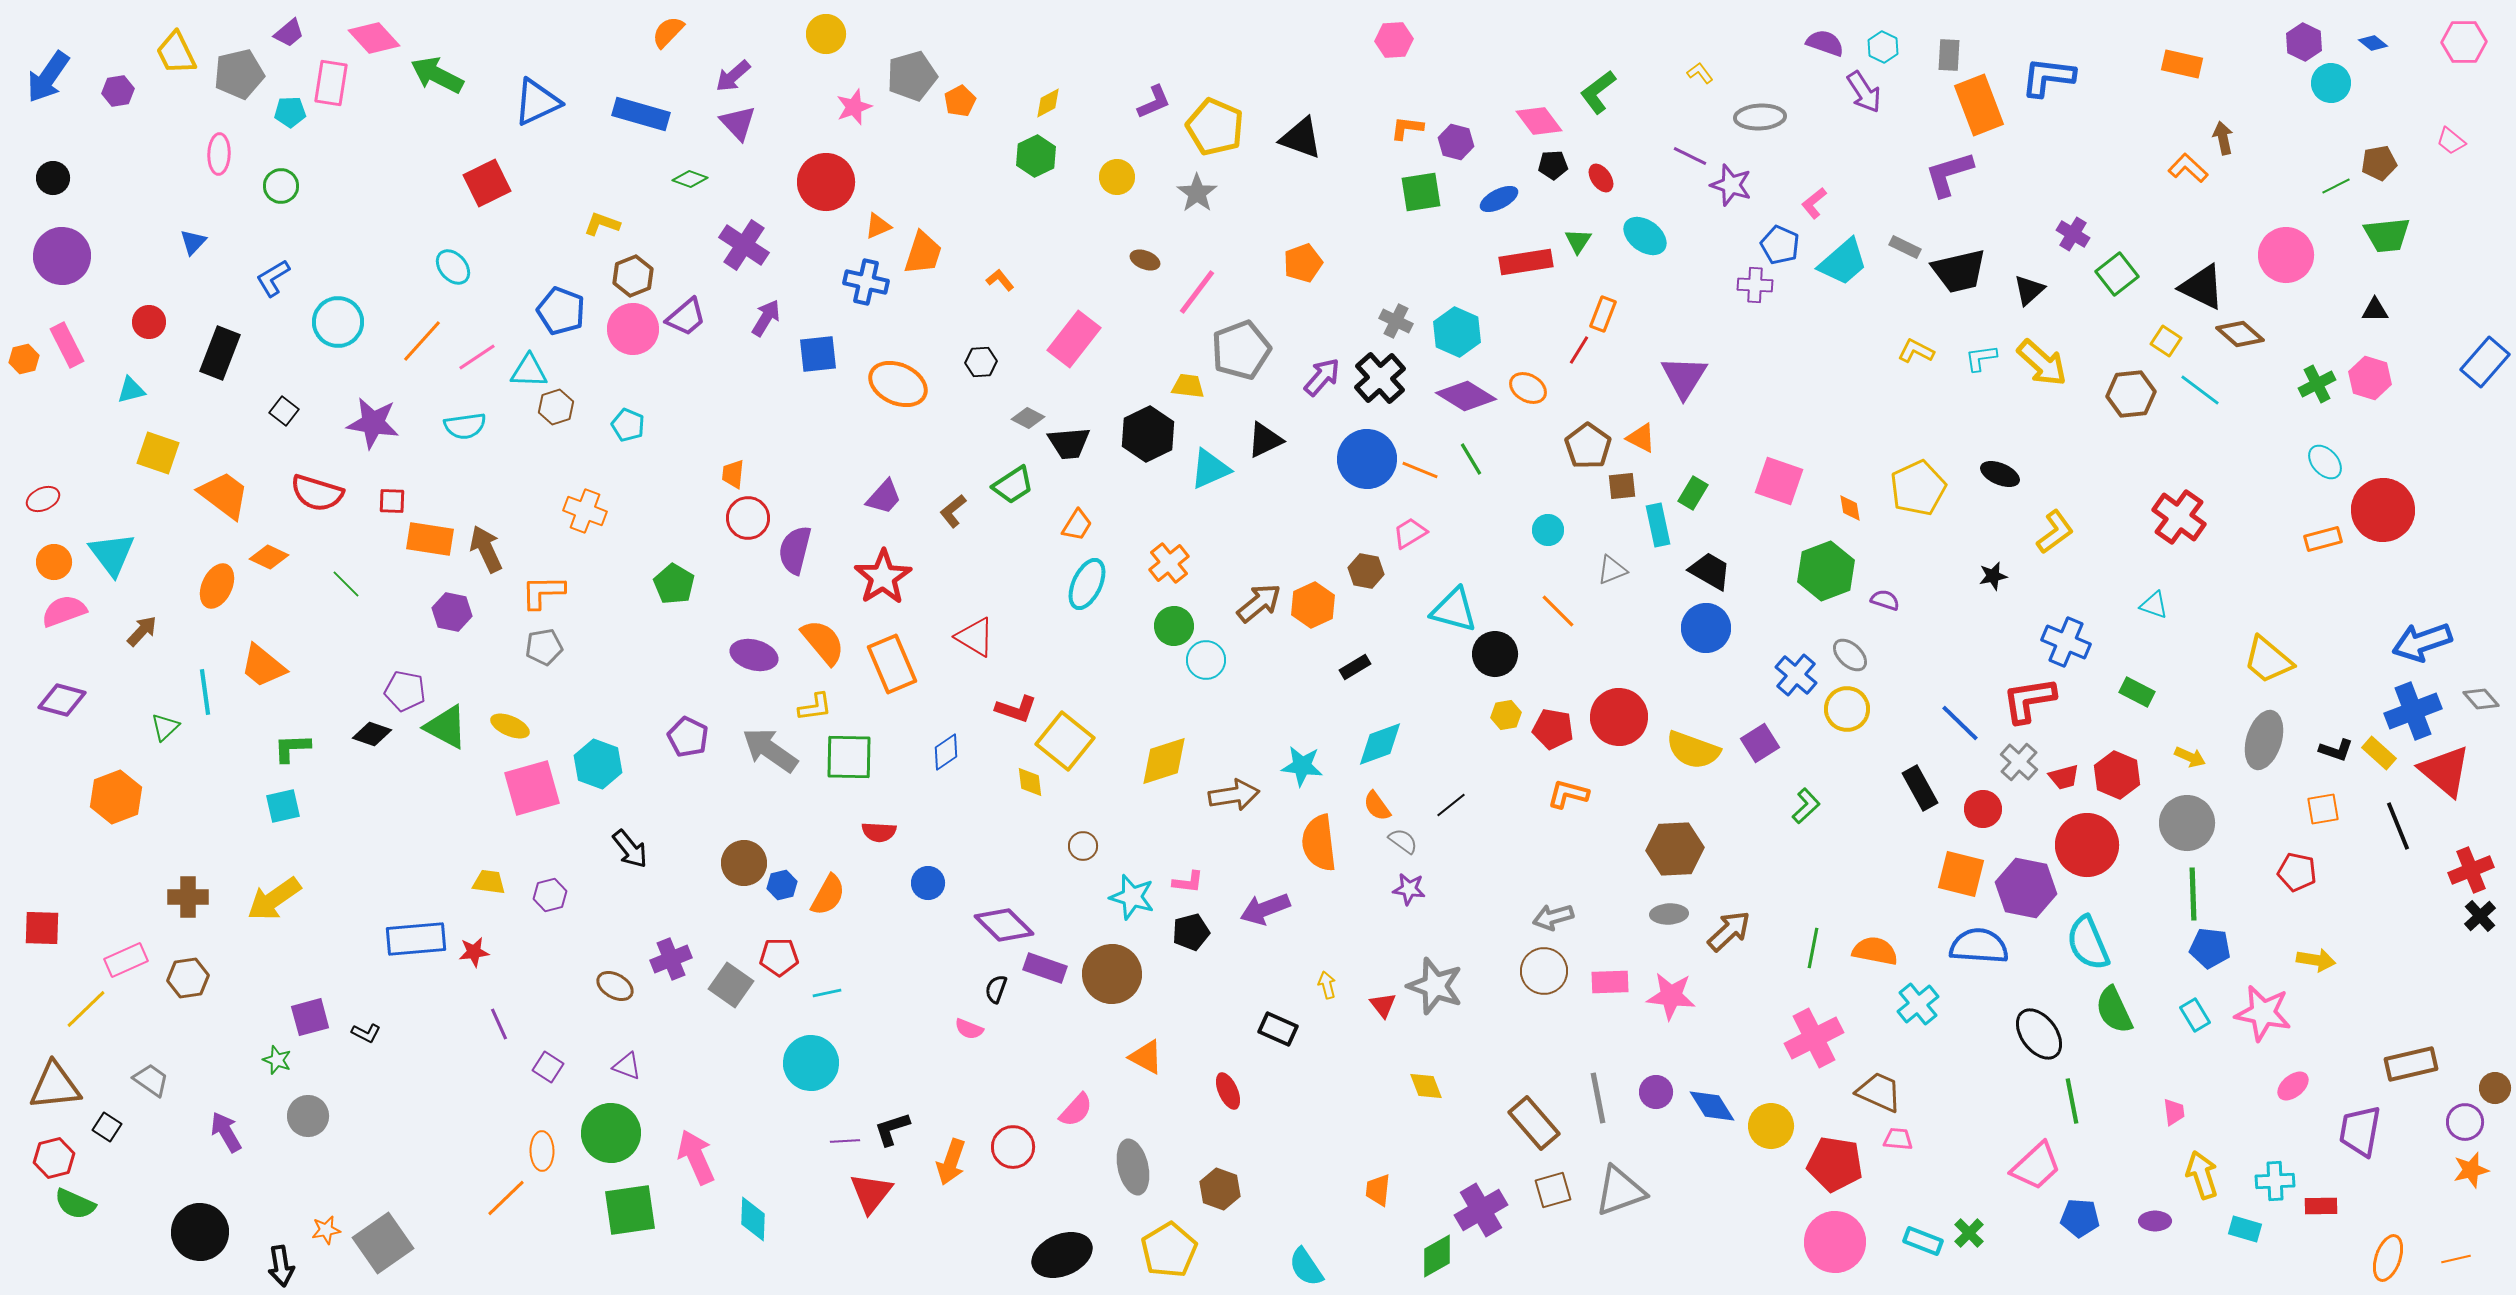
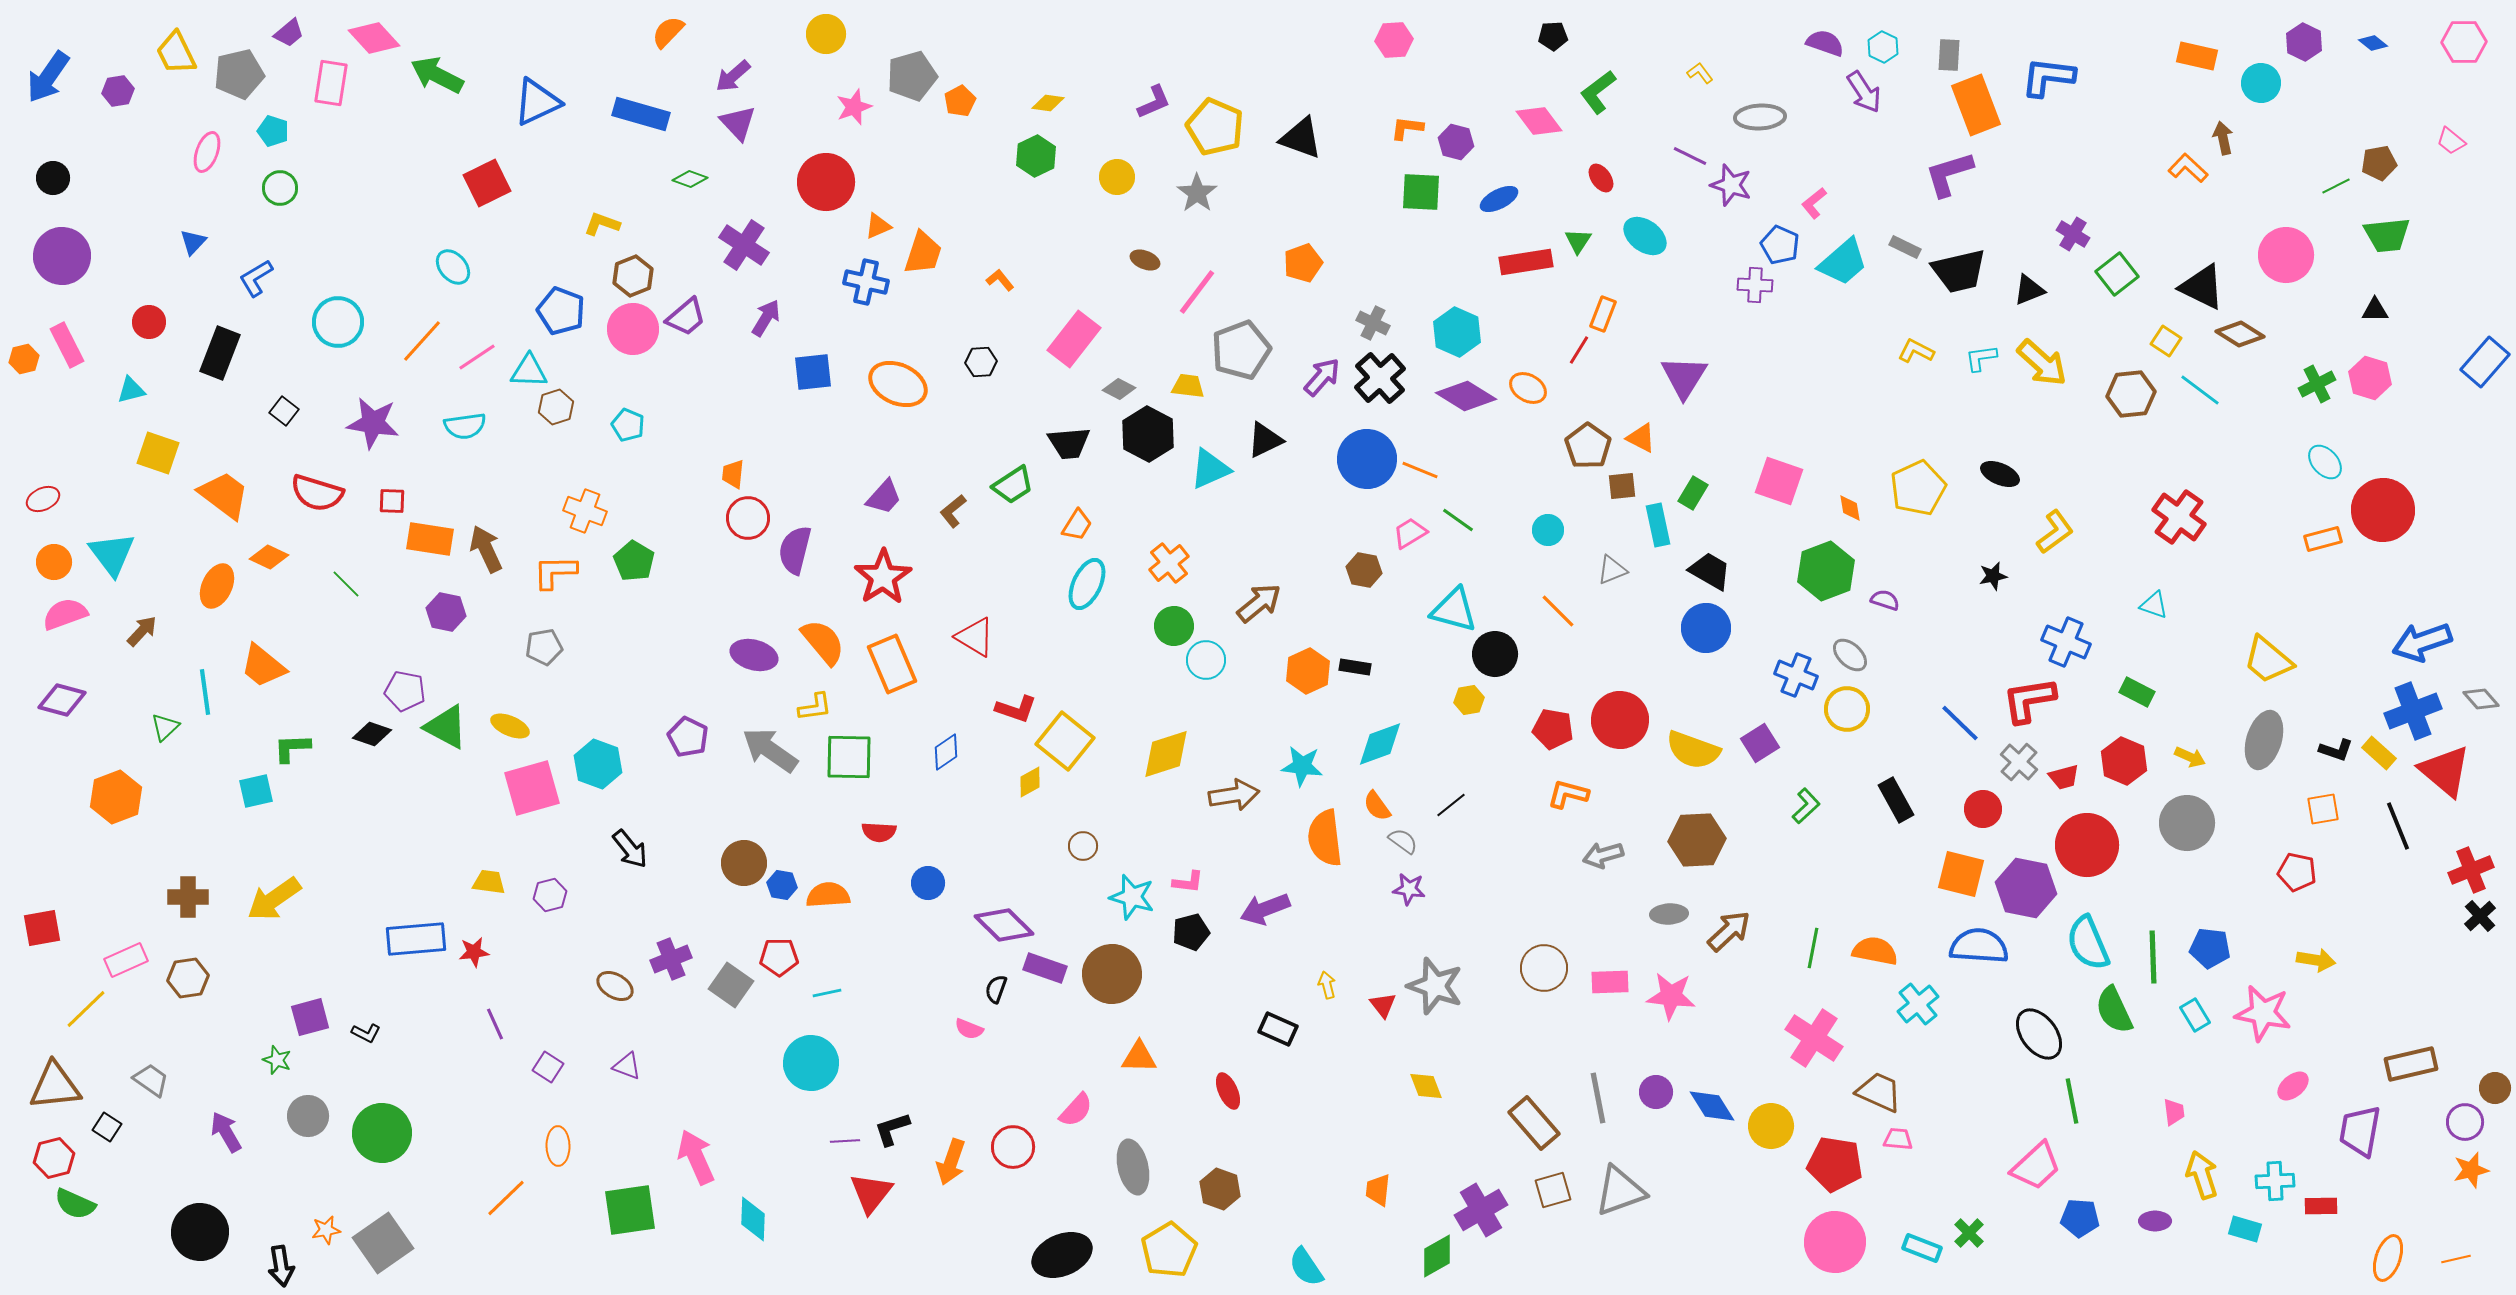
orange rectangle at (2182, 64): moved 15 px right, 8 px up
cyan circle at (2331, 83): moved 70 px left
yellow diamond at (1048, 103): rotated 36 degrees clockwise
orange rectangle at (1979, 105): moved 3 px left
cyan pentagon at (290, 112): moved 17 px left, 19 px down; rotated 20 degrees clockwise
pink ellipse at (219, 154): moved 12 px left, 2 px up; rotated 18 degrees clockwise
black pentagon at (1553, 165): moved 129 px up
green circle at (281, 186): moved 1 px left, 2 px down
green square at (1421, 192): rotated 12 degrees clockwise
blue L-shape at (273, 278): moved 17 px left
black triangle at (2029, 290): rotated 20 degrees clockwise
gray cross at (1396, 321): moved 23 px left, 2 px down
brown diamond at (2240, 334): rotated 9 degrees counterclockwise
blue square at (818, 354): moved 5 px left, 18 px down
gray diamond at (1028, 418): moved 91 px right, 29 px up
black hexagon at (1148, 434): rotated 6 degrees counterclockwise
green line at (1471, 459): moved 13 px left, 61 px down; rotated 24 degrees counterclockwise
brown hexagon at (1366, 571): moved 2 px left, 1 px up
green pentagon at (674, 584): moved 40 px left, 23 px up
orange L-shape at (543, 592): moved 12 px right, 20 px up
orange hexagon at (1313, 605): moved 5 px left, 66 px down
pink semicircle at (64, 611): moved 1 px right, 3 px down
purple hexagon at (452, 612): moved 6 px left
black rectangle at (1355, 667): rotated 40 degrees clockwise
blue cross at (1796, 675): rotated 18 degrees counterclockwise
yellow hexagon at (1506, 715): moved 37 px left, 15 px up
red circle at (1619, 717): moved 1 px right, 3 px down
yellow diamond at (1164, 761): moved 2 px right, 7 px up
red hexagon at (2117, 775): moved 7 px right, 14 px up
yellow diamond at (1030, 782): rotated 68 degrees clockwise
black rectangle at (1920, 788): moved 24 px left, 12 px down
cyan square at (283, 806): moved 27 px left, 15 px up
orange semicircle at (1319, 843): moved 6 px right, 5 px up
brown hexagon at (1675, 849): moved 22 px right, 9 px up
blue hexagon at (782, 885): rotated 24 degrees clockwise
green line at (2193, 894): moved 40 px left, 63 px down
orange semicircle at (828, 895): rotated 123 degrees counterclockwise
gray arrow at (1553, 917): moved 50 px right, 62 px up
red square at (42, 928): rotated 12 degrees counterclockwise
brown circle at (1544, 971): moved 3 px up
purple line at (499, 1024): moved 4 px left
pink cross at (1814, 1038): rotated 30 degrees counterclockwise
orange triangle at (1146, 1057): moved 7 px left; rotated 27 degrees counterclockwise
green circle at (611, 1133): moved 229 px left
orange ellipse at (542, 1151): moved 16 px right, 5 px up
cyan rectangle at (1923, 1241): moved 1 px left, 7 px down
